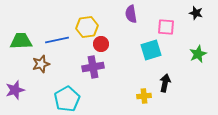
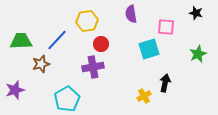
yellow hexagon: moved 6 px up
blue line: rotated 35 degrees counterclockwise
cyan square: moved 2 px left, 1 px up
yellow cross: rotated 24 degrees counterclockwise
